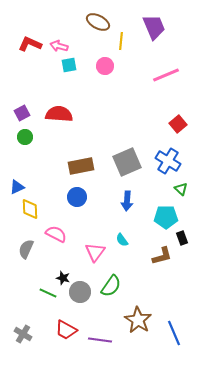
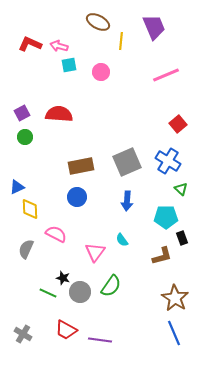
pink circle: moved 4 px left, 6 px down
brown star: moved 37 px right, 22 px up
